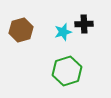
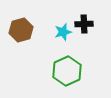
green hexagon: rotated 8 degrees counterclockwise
